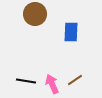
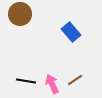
brown circle: moved 15 px left
blue rectangle: rotated 42 degrees counterclockwise
